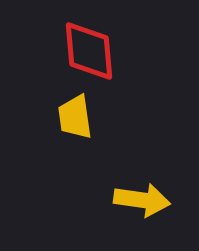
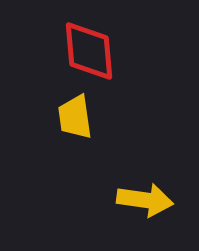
yellow arrow: moved 3 px right
